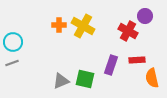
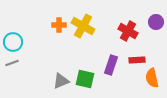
purple circle: moved 11 px right, 6 px down
